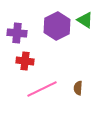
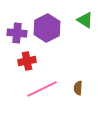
purple hexagon: moved 10 px left, 2 px down
red cross: moved 2 px right; rotated 18 degrees counterclockwise
